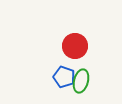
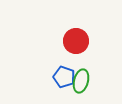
red circle: moved 1 px right, 5 px up
